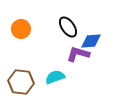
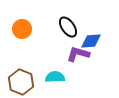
orange circle: moved 1 px right
cyan semicircle: rotated 18 degrees clockwise
brown hexagon: rotated 15 degrees clockwise
